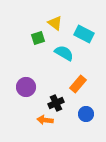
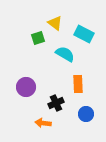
cyan semicircle: moved 1 px right, 1 px down
orange rectangle: rotated 42 degrees counterclockwise
orange arrow: moved 2 px left, 3 px down
